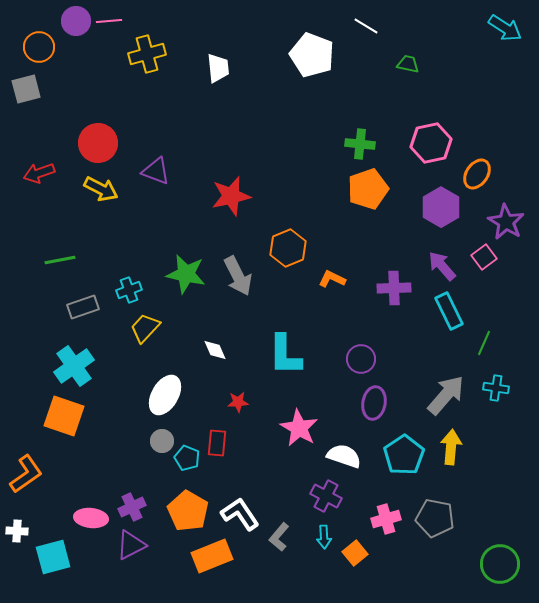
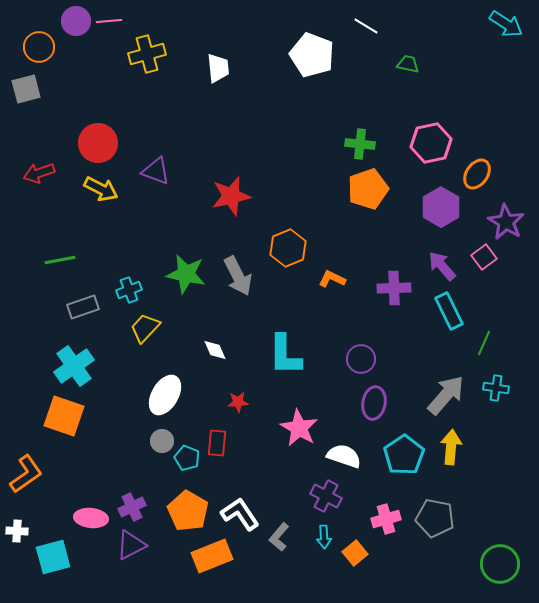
cyan arrow at (505, 28): moved 1 px right, 4 px up
